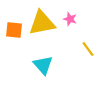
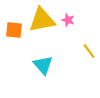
pink star: moved 2 px left, 1 px down
yellow triangle: moved 3 px up
yellow line: moved 1 px right, 2 px down
